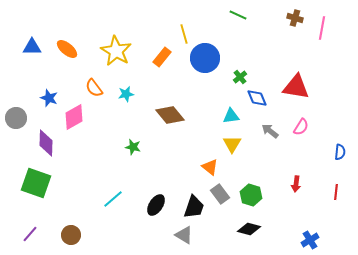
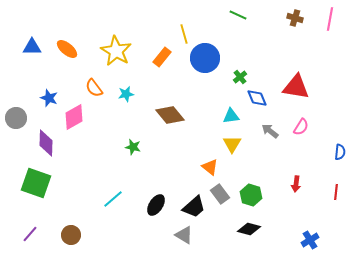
pink line: moved 8 px right, 9 px up
black trapezoid: rotated 30 degrees clockwise
